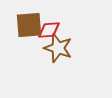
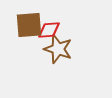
brown star: moved 1 px down
